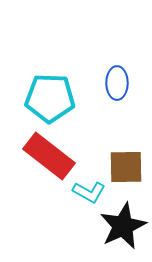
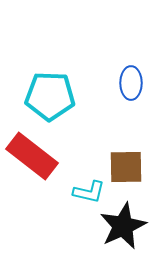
blue ellipse: moved 14 px right
cyan pentagon: moved 2 px up
red rectangle: moved 17 px left
cyan L-shape: rotated 16 degrees counterclockwise
